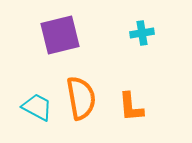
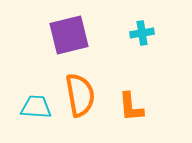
purple square: moved 9 px right
orange semicircle: moved 1 px left, 3 px up
cyan trapezoid: moved 1 px left; rotated 24 degrees counterclockwise
